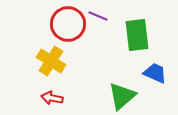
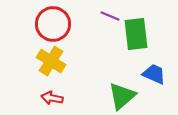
purple line: moved 12 px right
red circle: moved 15 px left
green rectangle: moved 1 px left, 1 px up
blue trapezoid: moved 1 px left, 1 px down
